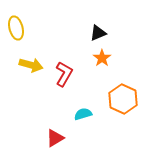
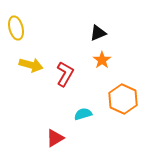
orange star: moved 2 px down
red L-shape: moved 1 px right
